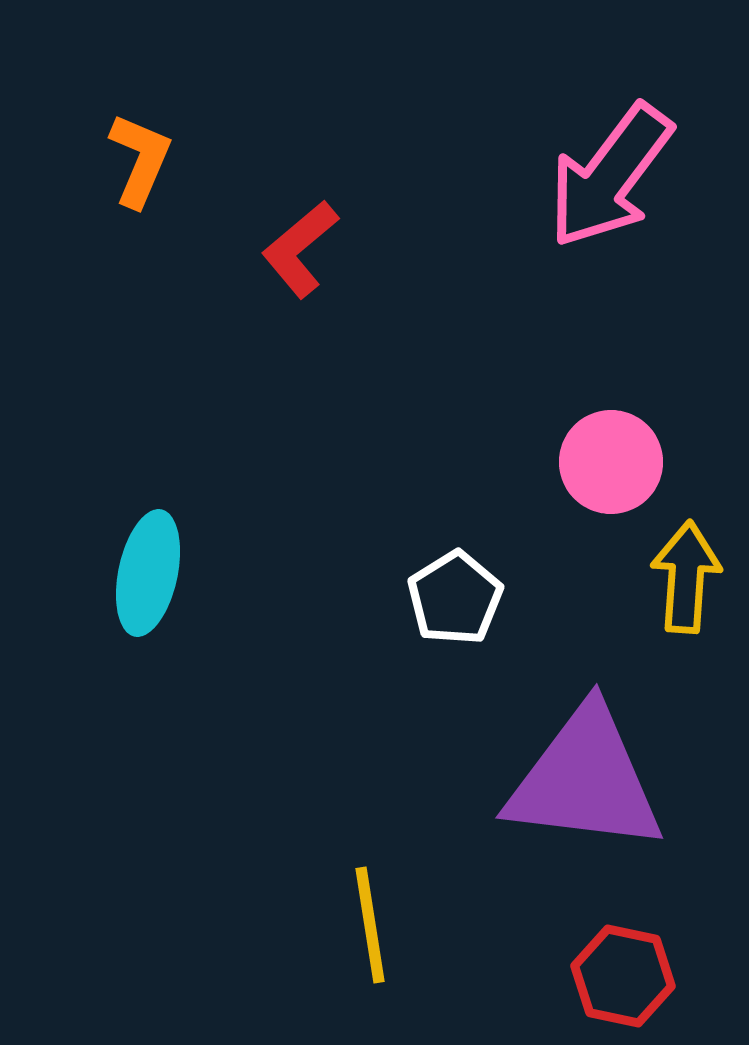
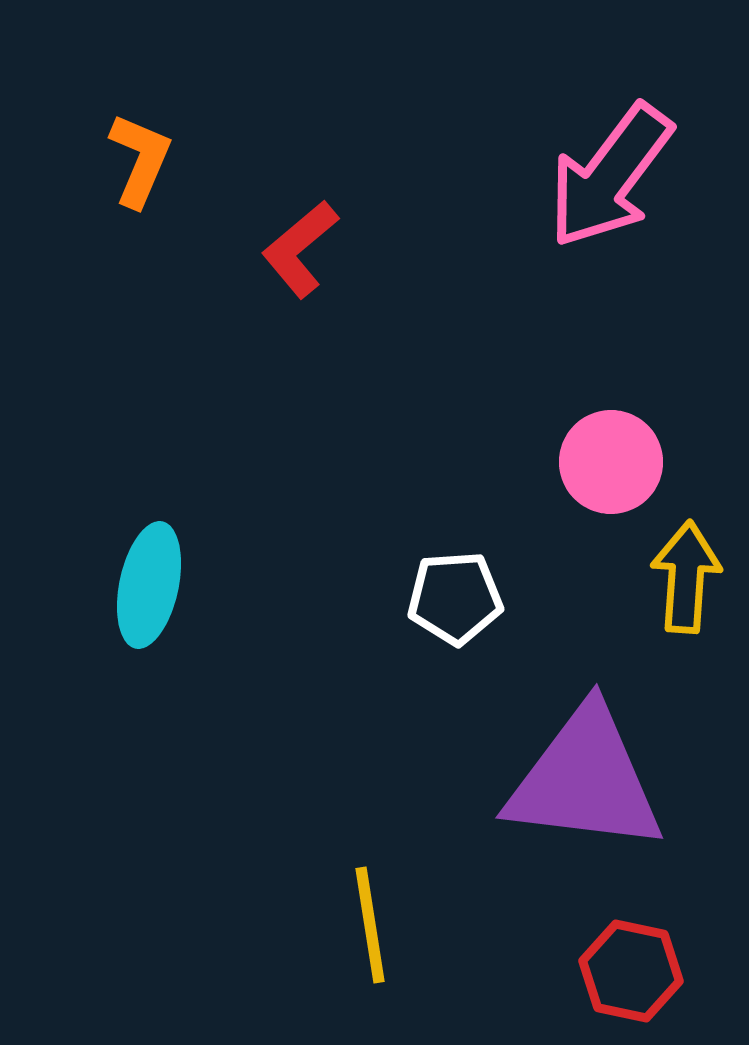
cyan ellipse: moved 1 px right, 12 px down
white pentagon: rotated 28 degrees clockwise
red hexagon: moved 8 px right, 5 px up
